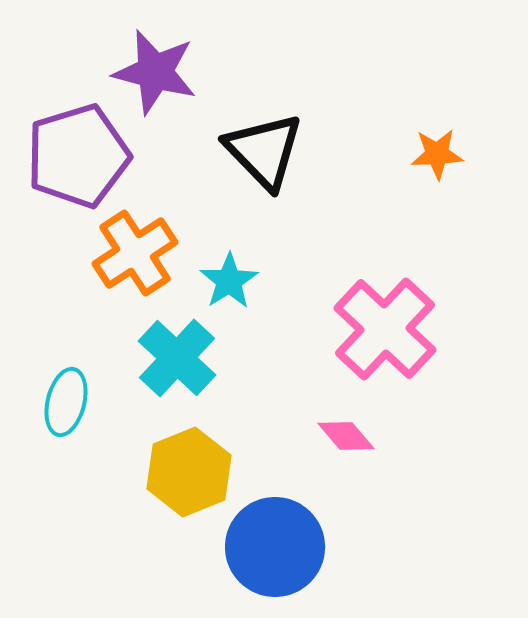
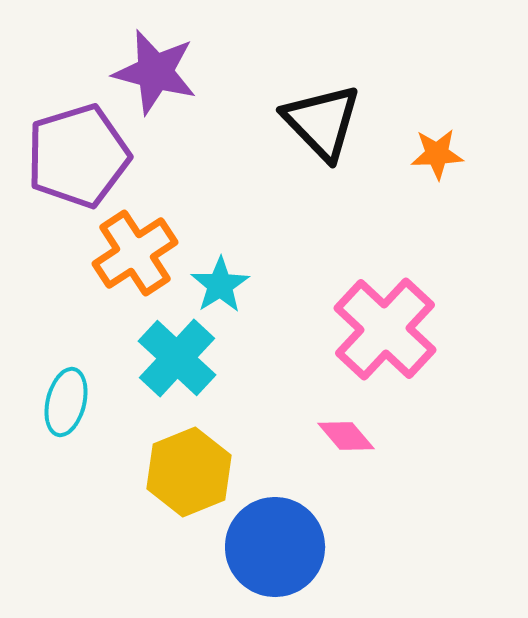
black triangle: moved 58 px right, 29 px up
cyan star: moved 9 px left, 4 px down
